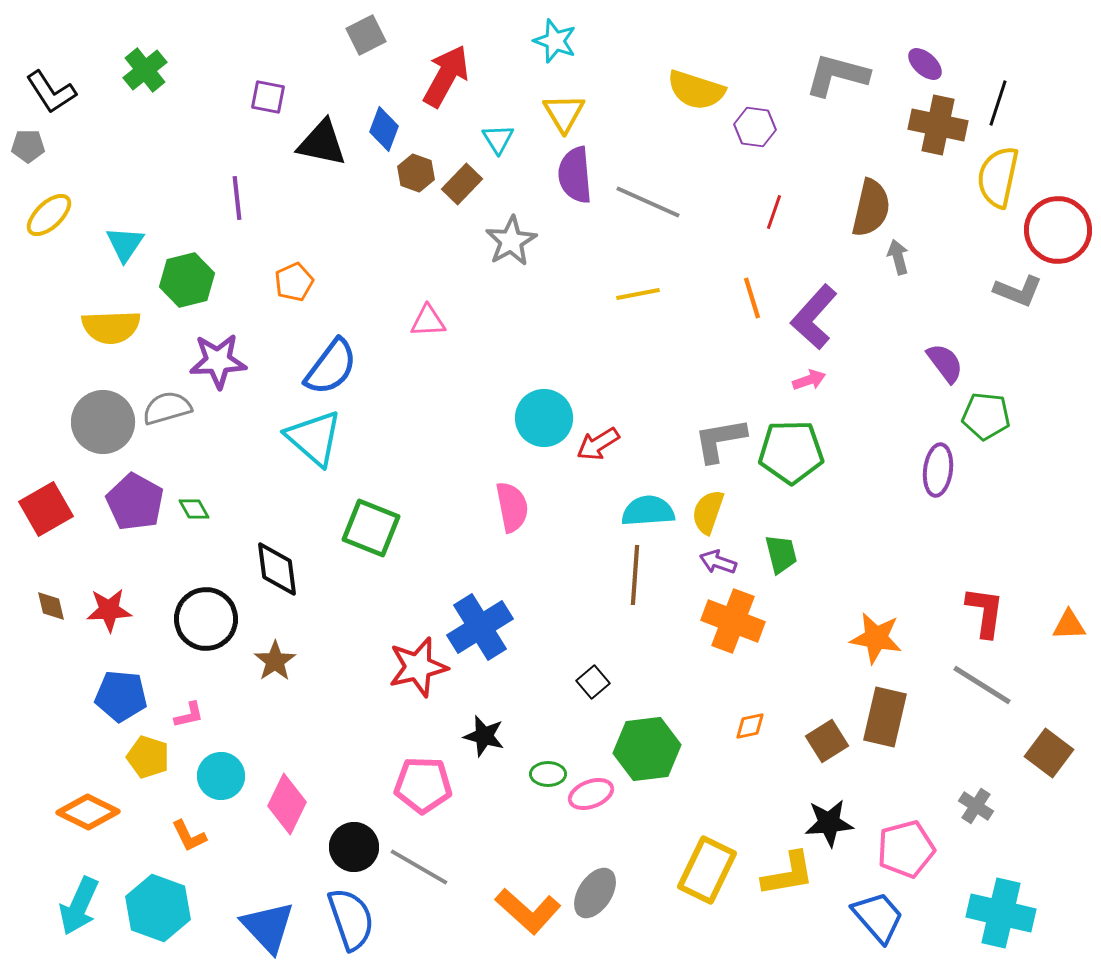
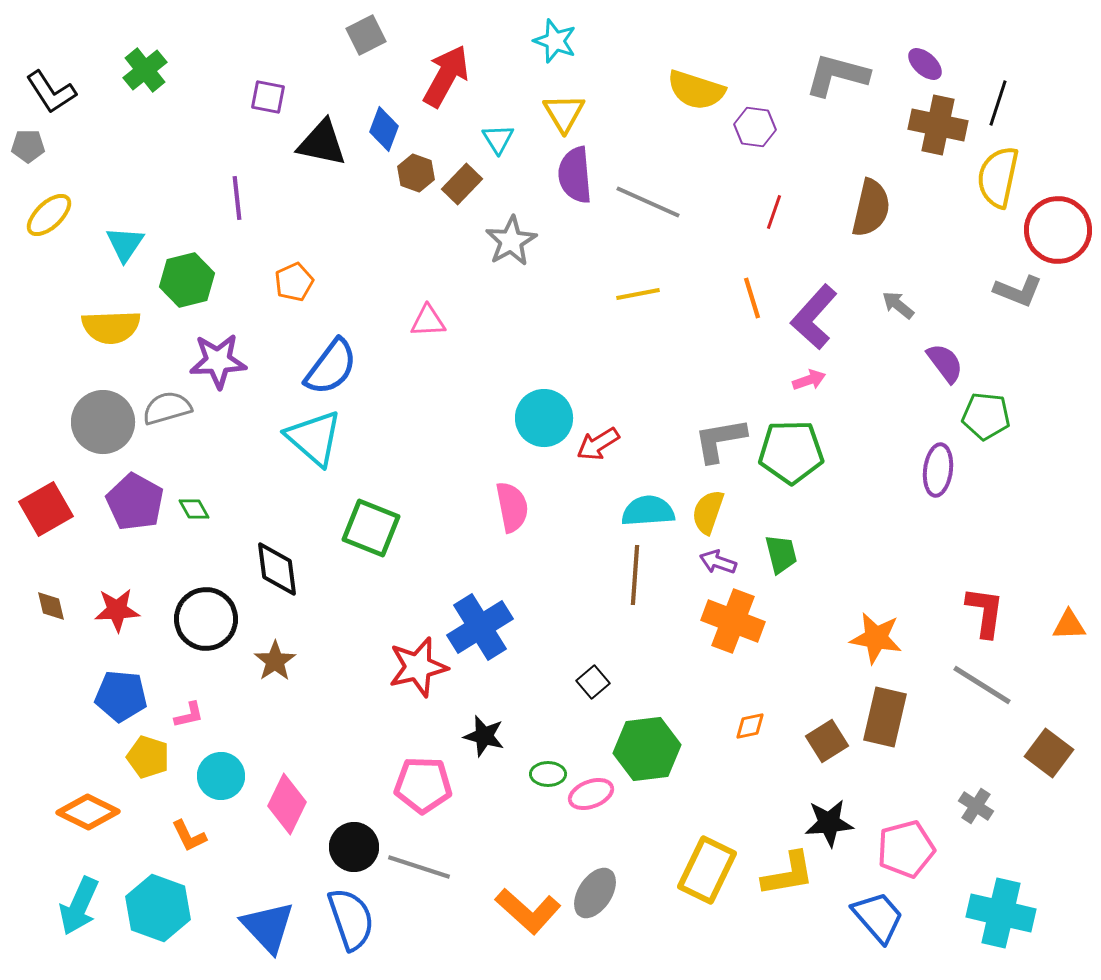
gray arrow at (898, 257): moved 48 px down; rotated 36 degrees counterclockwise
red star at (109, 610): moved 8 px right
gray line at (419, 867): rotated 12 degrees counterclockwise
